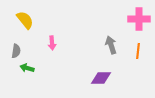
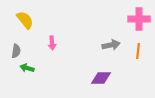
gray arrow: rotated 96 degrees clockwise
